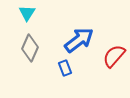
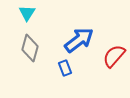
gray diamond: rotated 8 degrees counterclockwise
